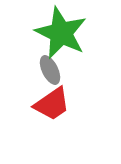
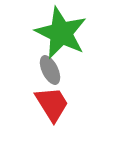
red trapezoid: rotated 87 degrees counterclockwise
